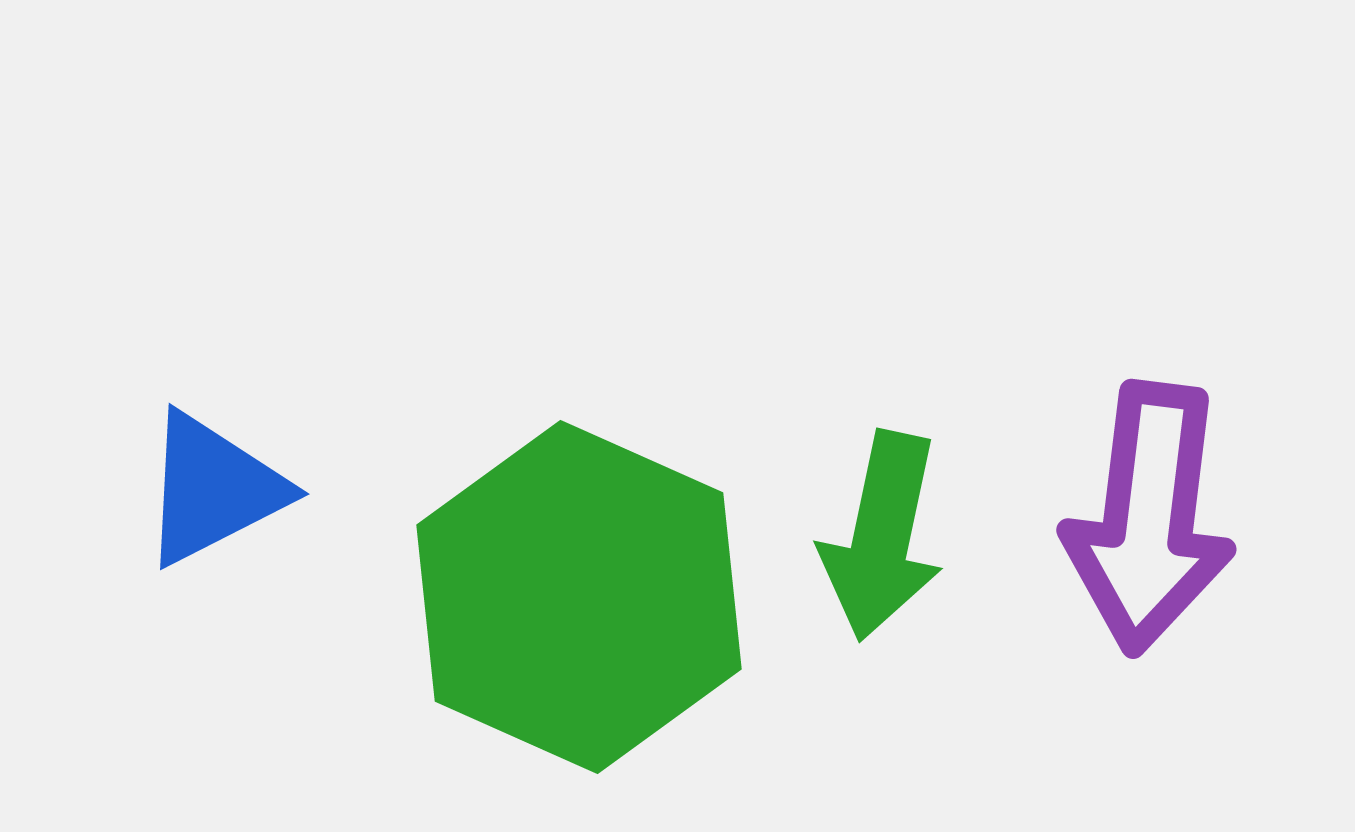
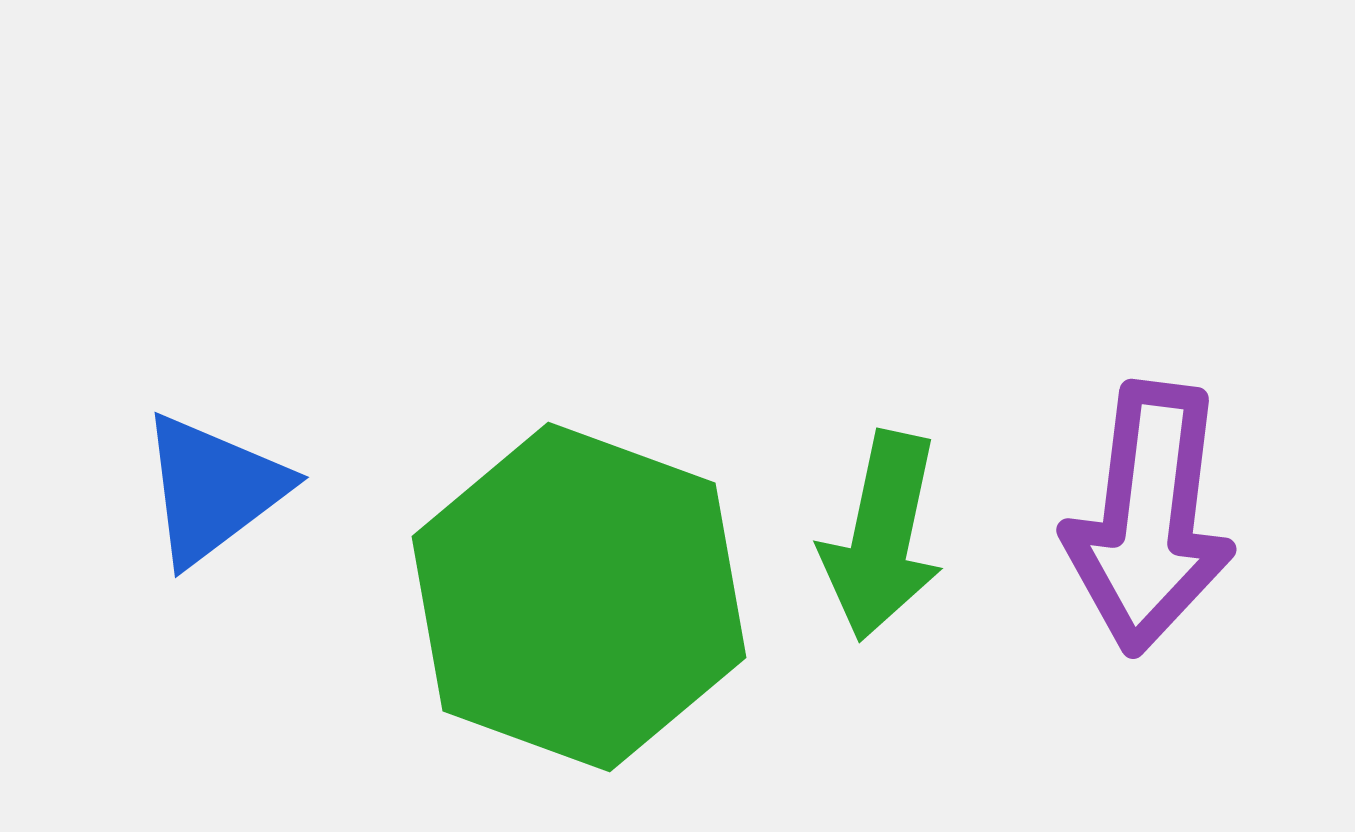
blue triangle: rotated 10 degrees counterclockwise
green hexagon: rotated 4 degrees counterclockwise
